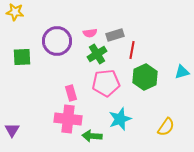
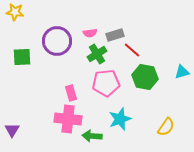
red line: rotated 60 degrees counterclockwise
green hexagon: rotated 25 degrees counterclockwise
